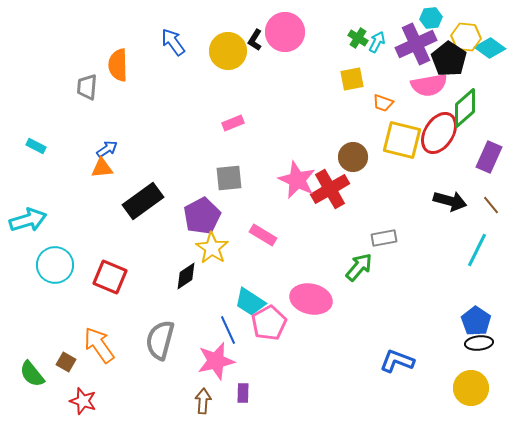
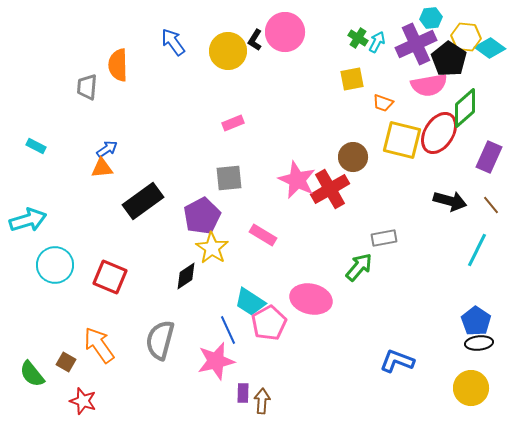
brown arrow at (203, 401): moved 59 px right
